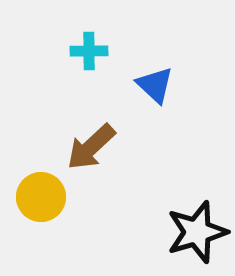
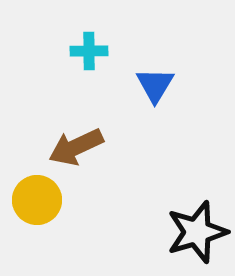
blue triangle: rotated 18 degrees clockwise
brown arrow: moved 15 px left; rotated 18 degrees clockwise
yellow circle: moved 4 px left, 3 px down
